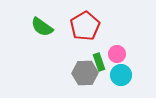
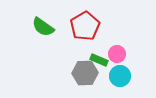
green semicircle: moved 1 px right
green rectangle: moved 2 px up; rotated 48 degrees counterclockwise
cyan circle: moved 1 px left, 1 px down
